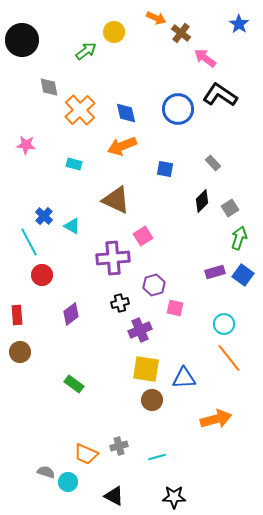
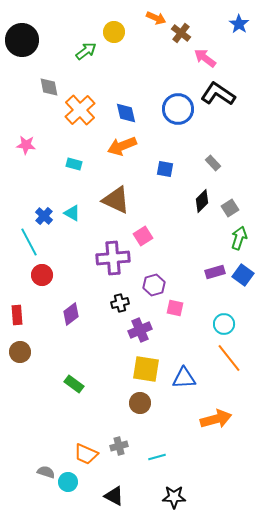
black L-shape at (220, 95): moved 2 px left, 1 px up
cyan triangle at (72, 226): moved 13 px up
brown circle at (152, 400): moved 12 px left, 3 px down
